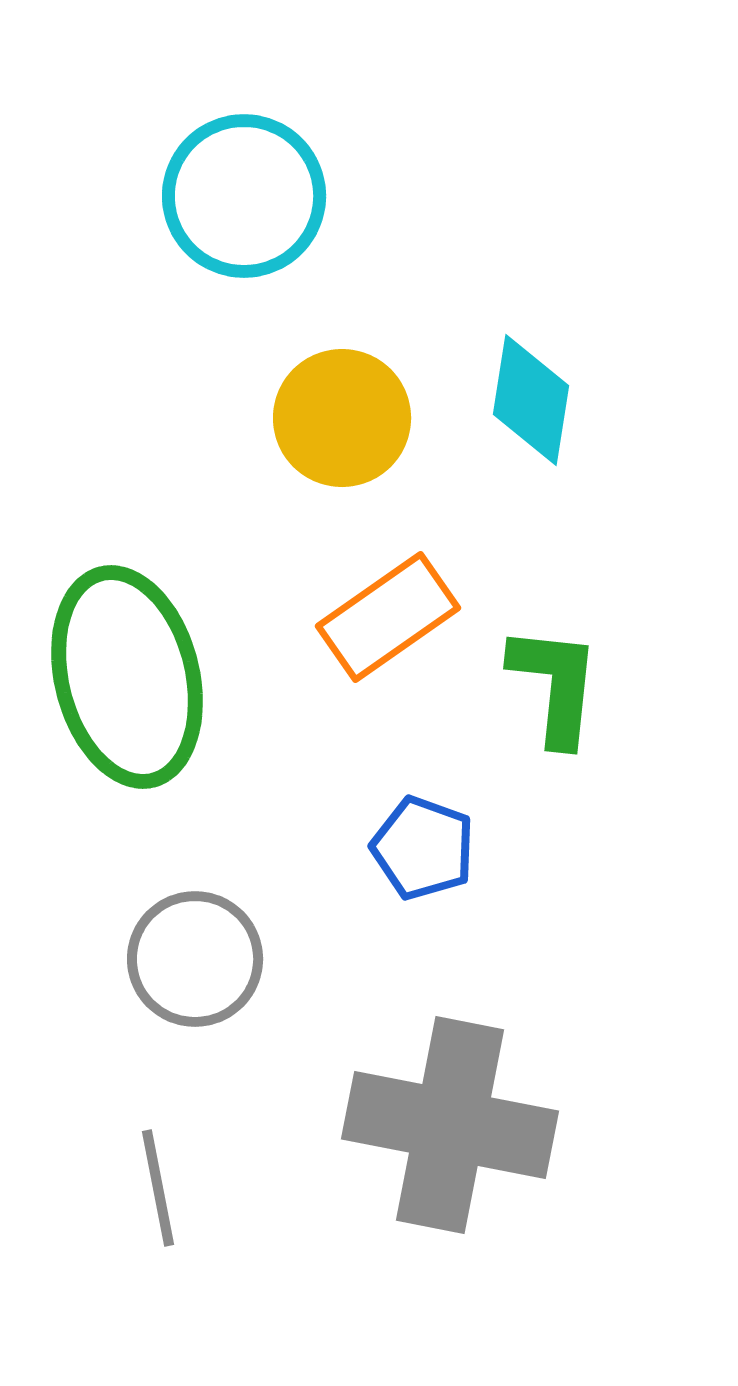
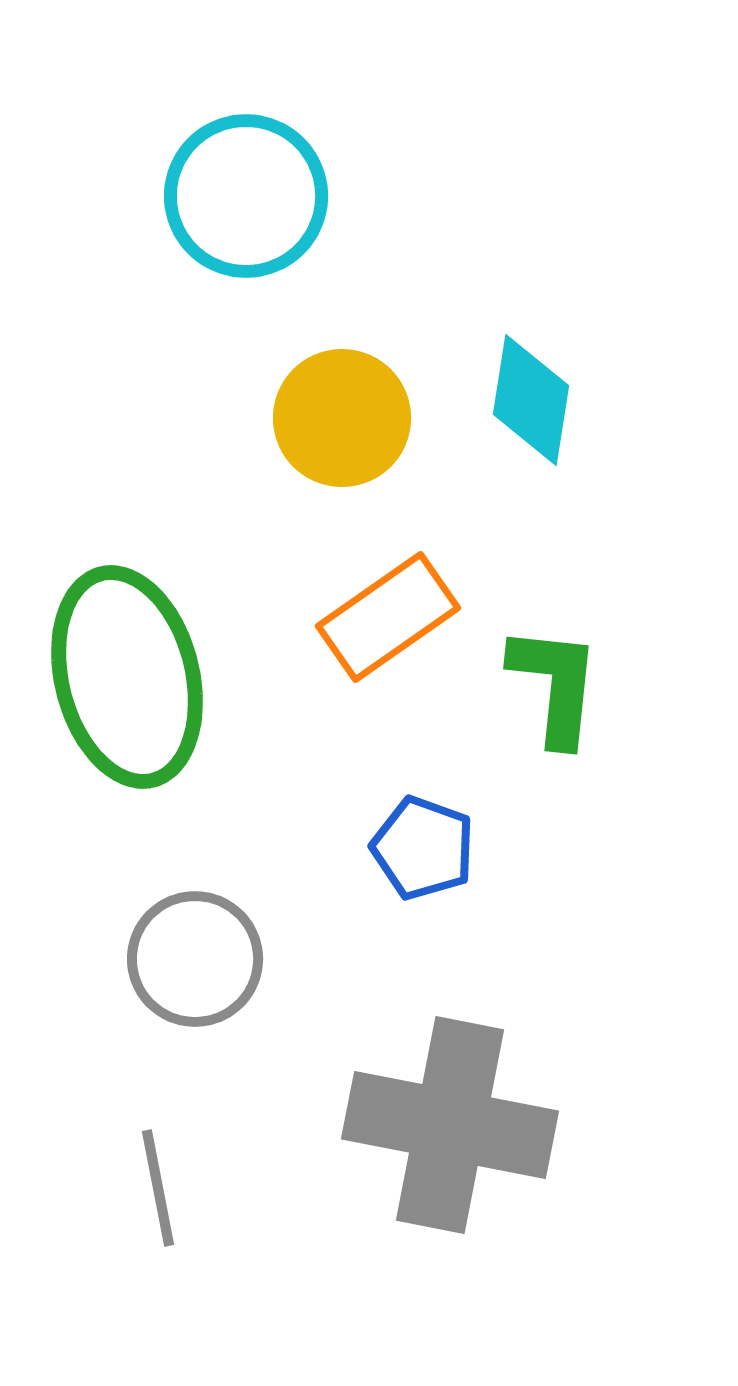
cyan circle: moved 2 px right
